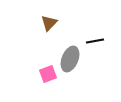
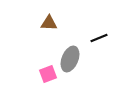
brown triangle: rotated 48 degrees clockwise
black line: moved 4 px right, 3 px up; rotated 12 degrees counterclockwise
